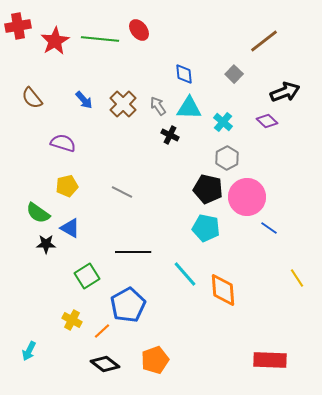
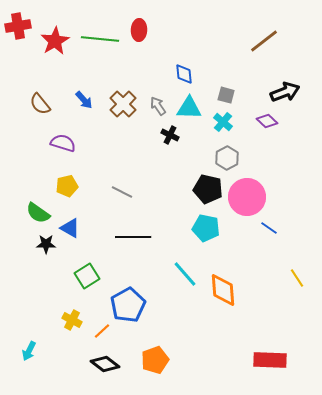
red ellipse: rotated 40 degrees clockwise
gray square: moved 8 px left, 21 px down; rotated 30 degrees counterclockwise
brown semicircle: moved 8 px right, 6 px down
black line: moved 15 px up
